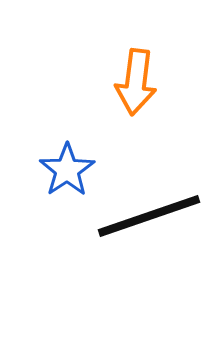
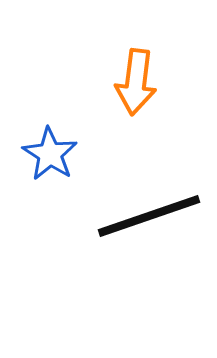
blue star: moved 17 px left, 16 px up; rotated 6 degrees counterclockwise
